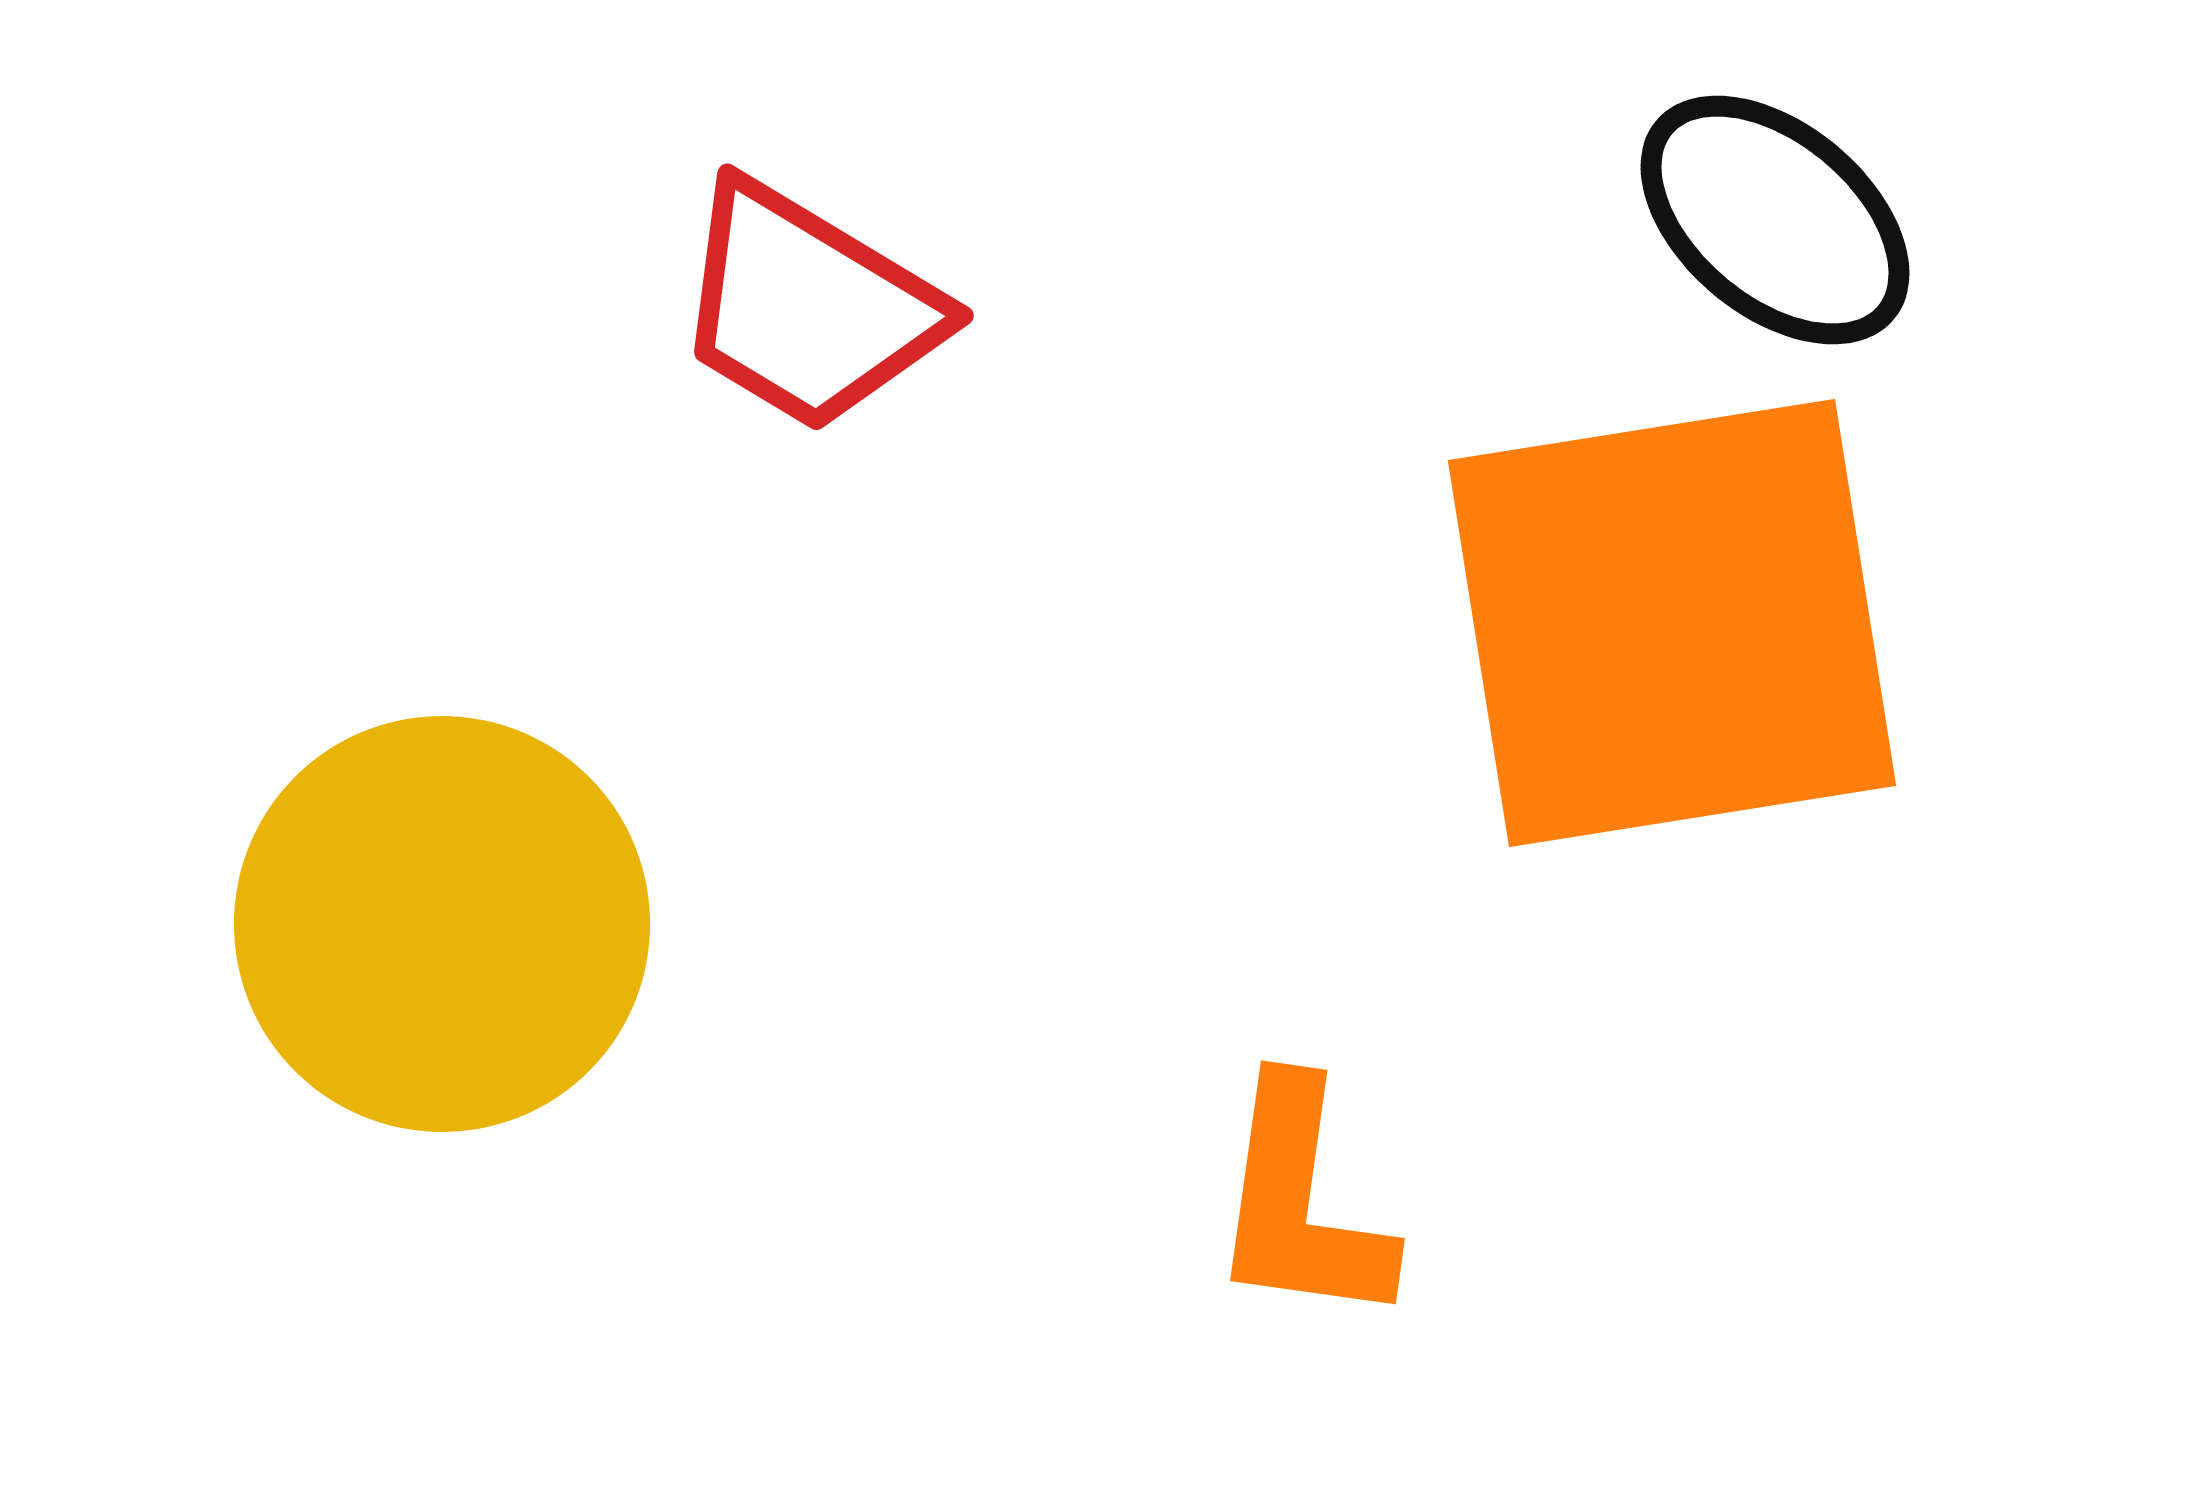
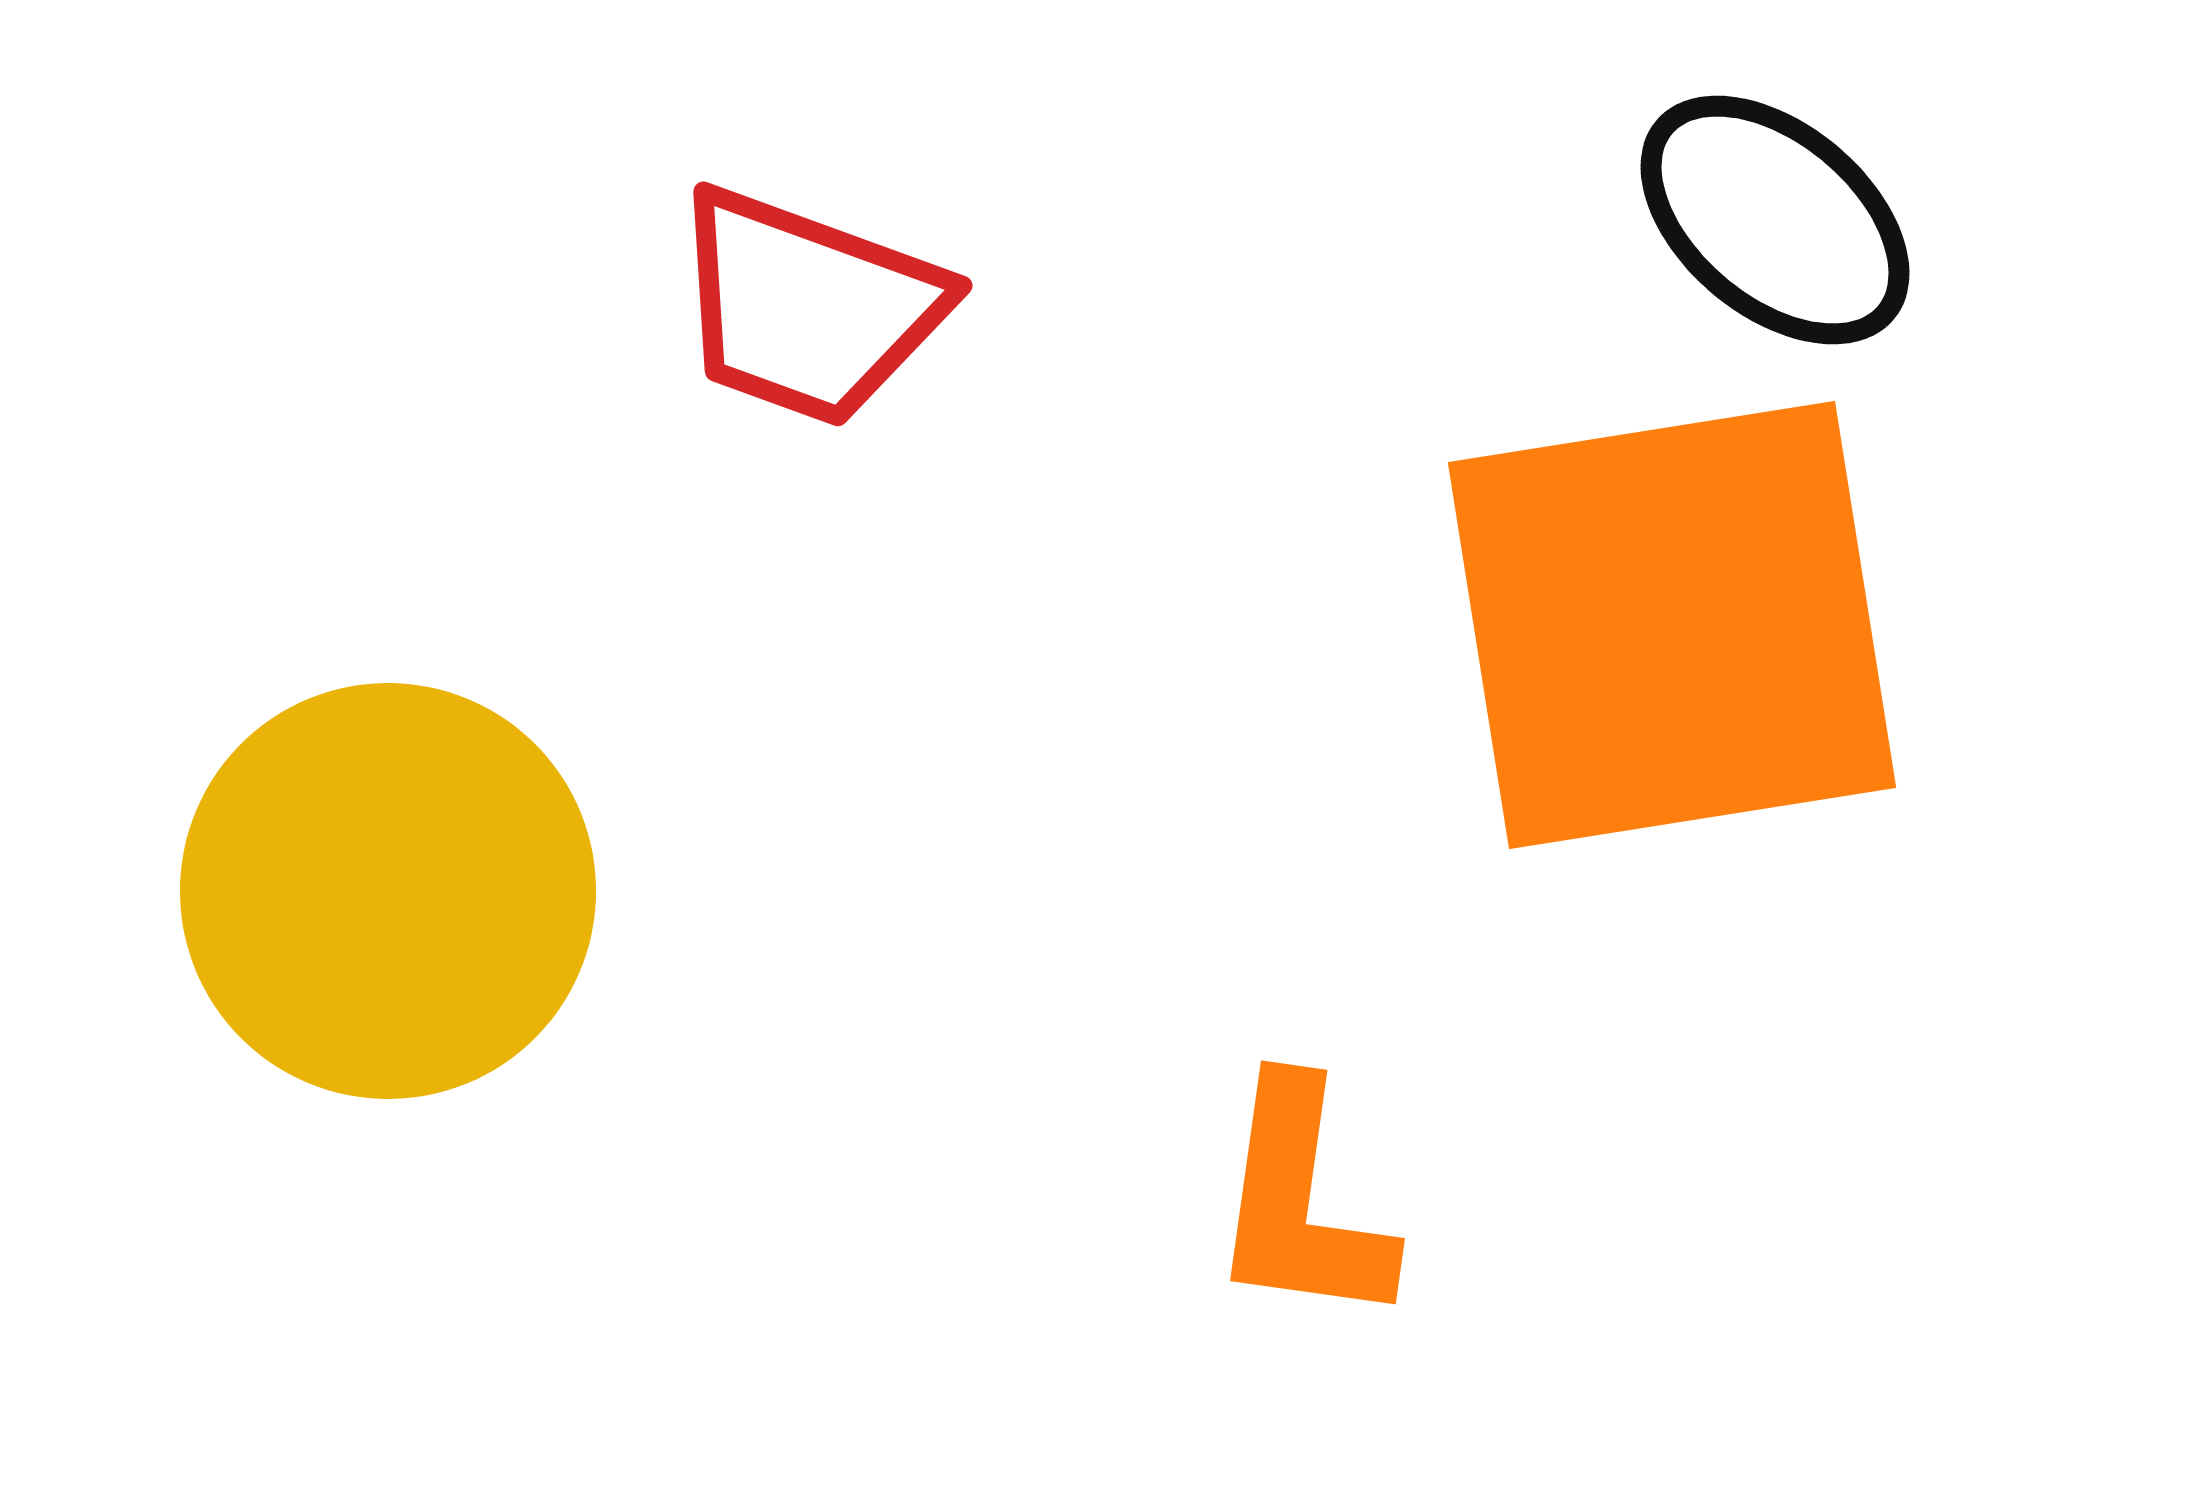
red trapezoid: rotated 11 degrees counterclockwise
orange square: moved 2 px down
yellow circle: moved 54 px left, 33 px up
